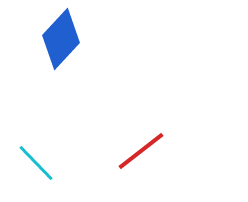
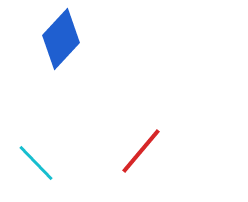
red line: rotated 12 degrees counterclockwise
